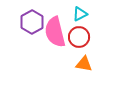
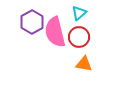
cyan triangle: moved 1 px left, 1 px up; rotated 14 degrees counterclockwise
